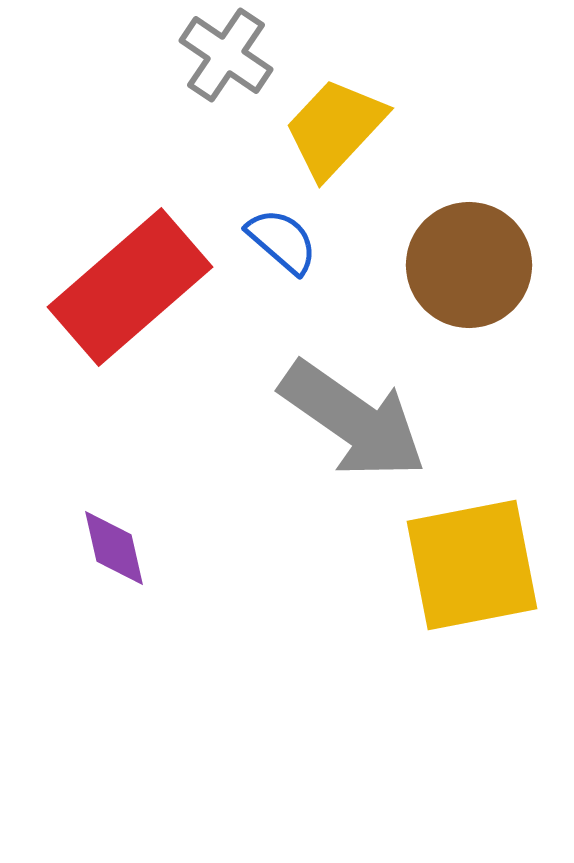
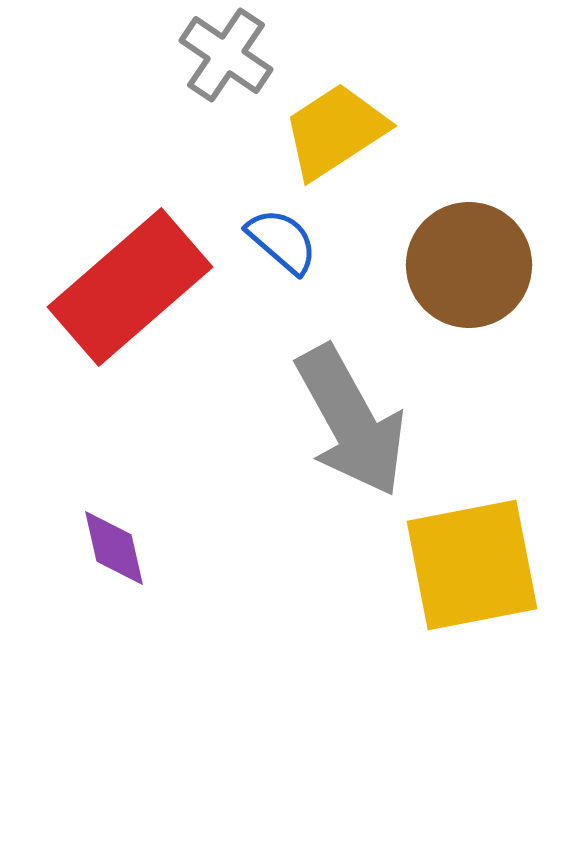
yellow trapezoid: moved 3 px down; rotated 14 degrees clockwise
gray arrow: moved 2 px left, 1 px down; rotated 26 degrees clockwise
